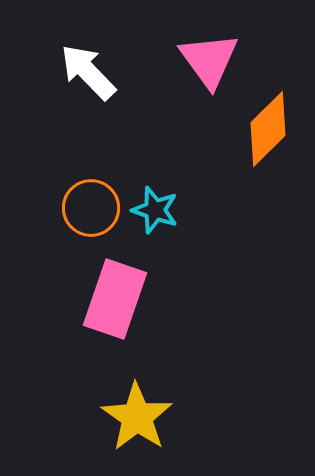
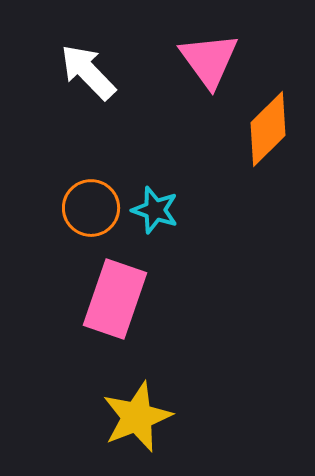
yellow star: rotated 16 degrees clockwise
